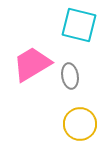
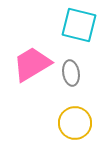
gray ellipse: moved 1 px right, 3 px up
yellow circle: moved 5 px left, 1 px up
